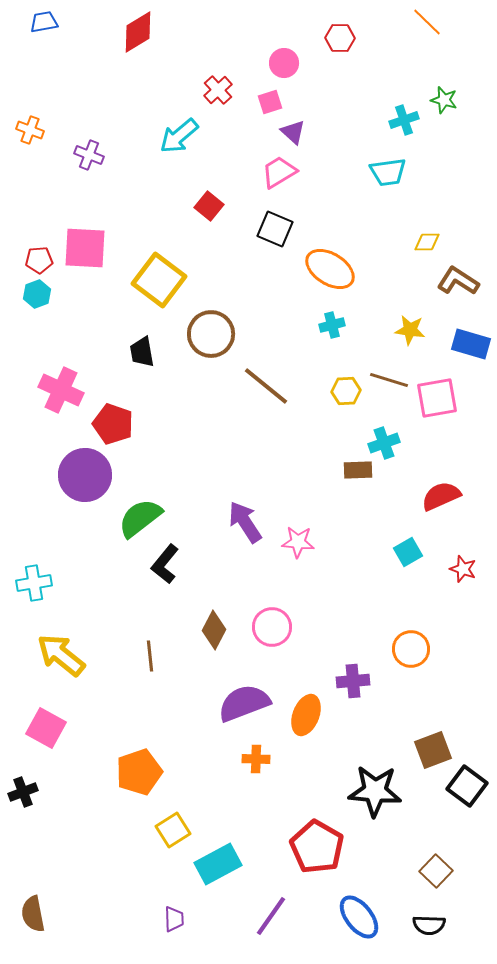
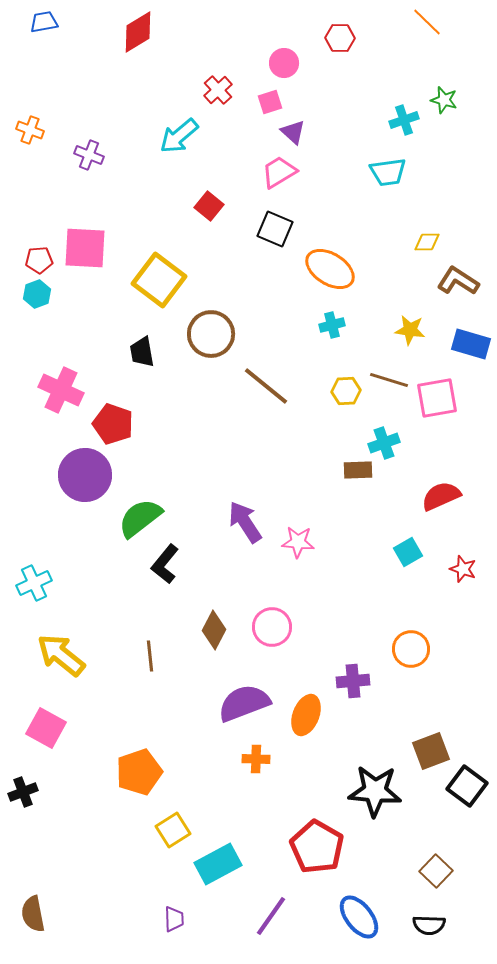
cyan cross at (34, 583): rotated 16 degrees counterclockwise
brown square at (433, 750): moved 2 px left, 1 px down
